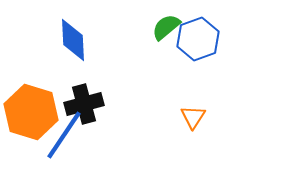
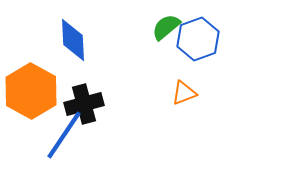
orange hexagon: moved 21 px up; rotated 12 degrees clockwise
orange triangle: moved 9 px left, 24 px up; rotated 36 degrees clockwise
